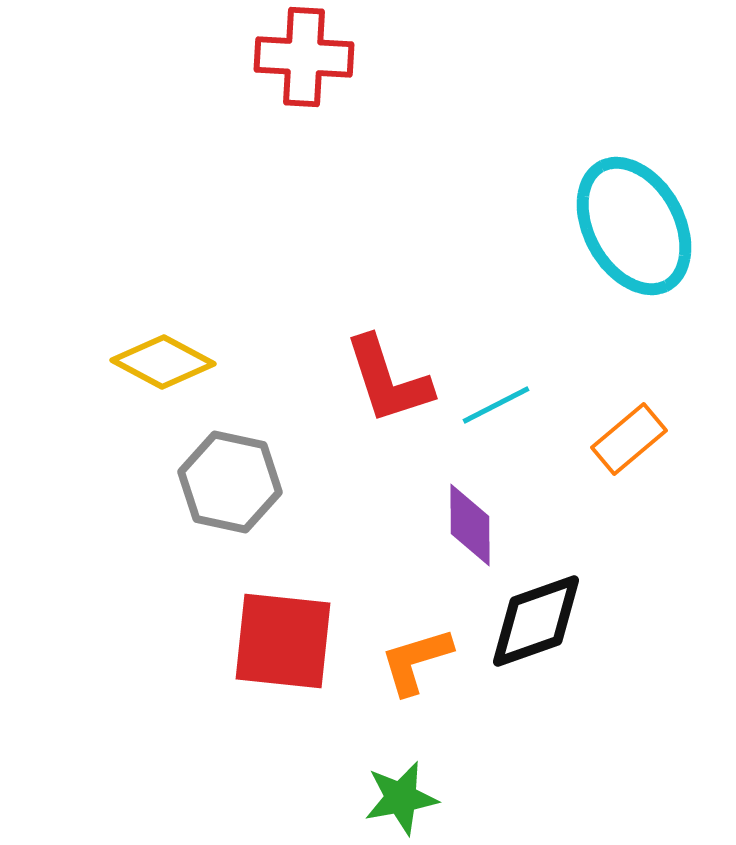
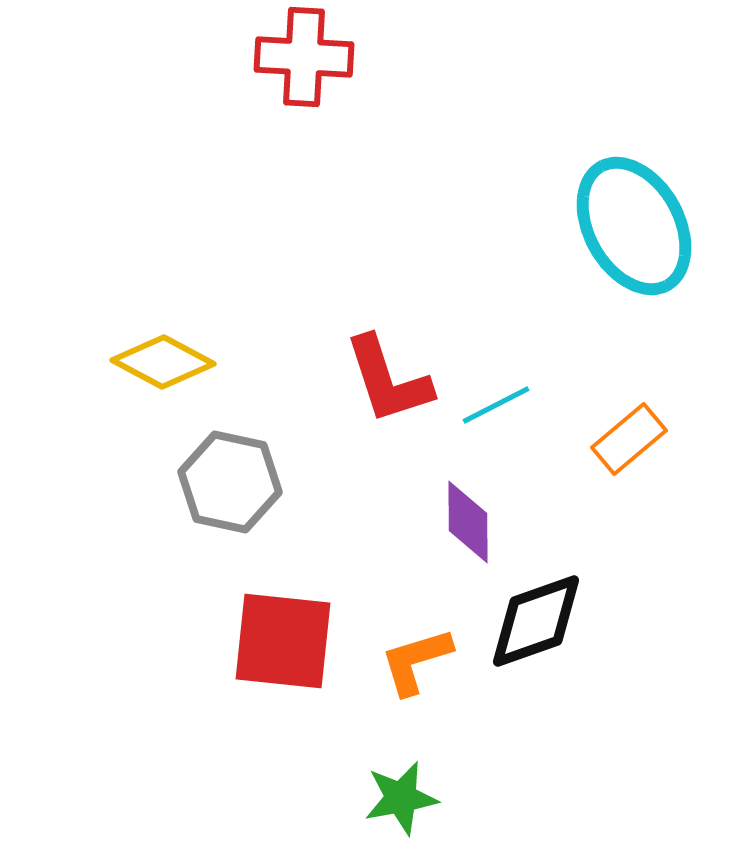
purple diamond: moved 2 px left, 3 px up
